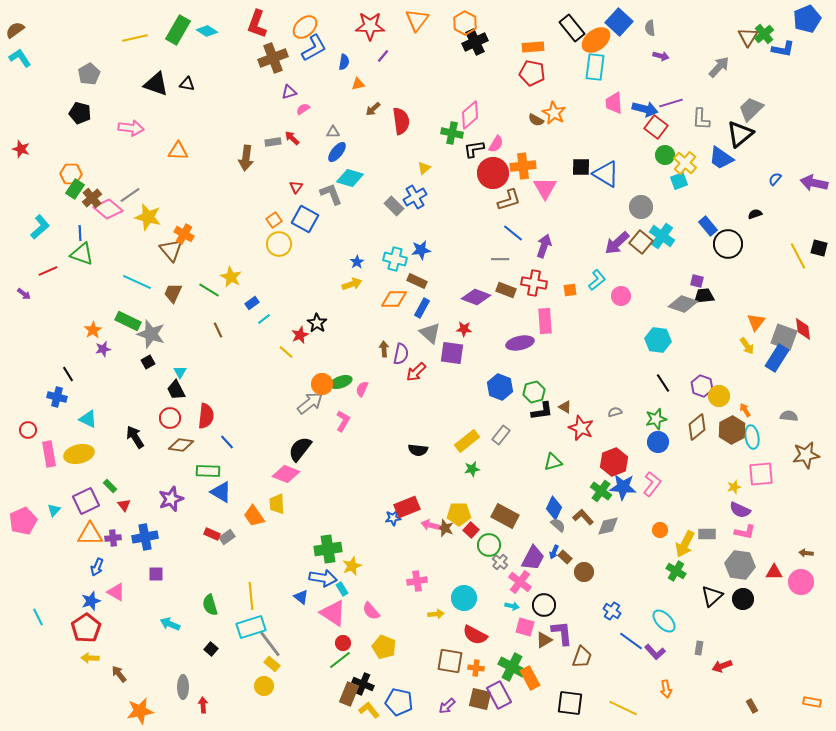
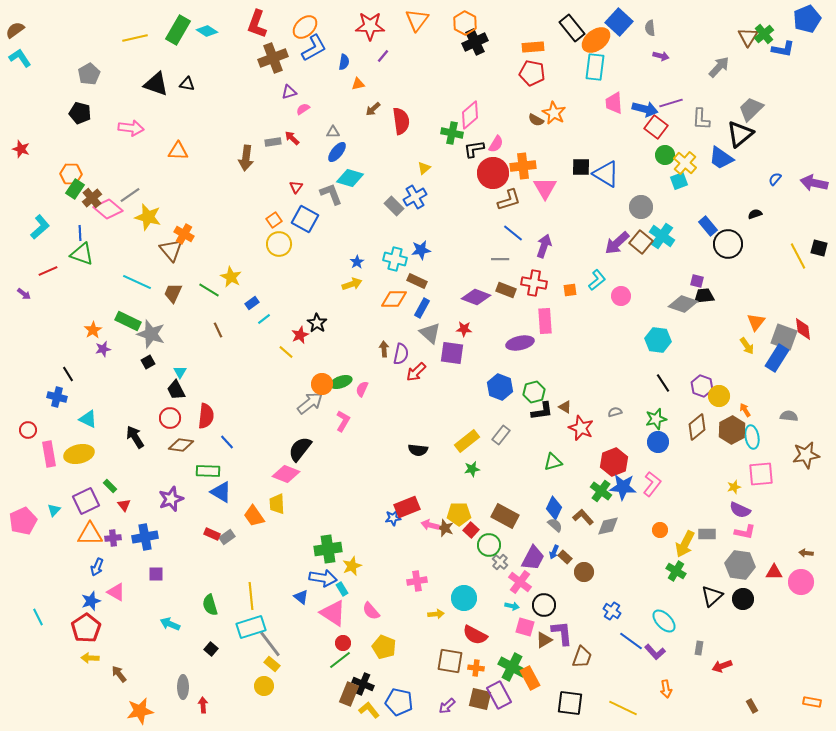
gray semicircle at (558, 525): moved 3 px left
